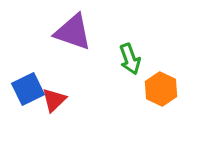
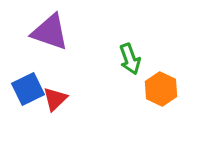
purple triangle: moved 23 px left
red triangle: moved 1 px right, 1 px up
